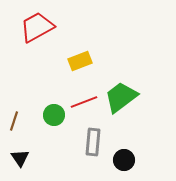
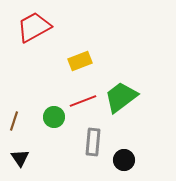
red trapezoid: moved 3 px left
red line: moved 1 px left, 1 px up
green circle: moved 2 px down
